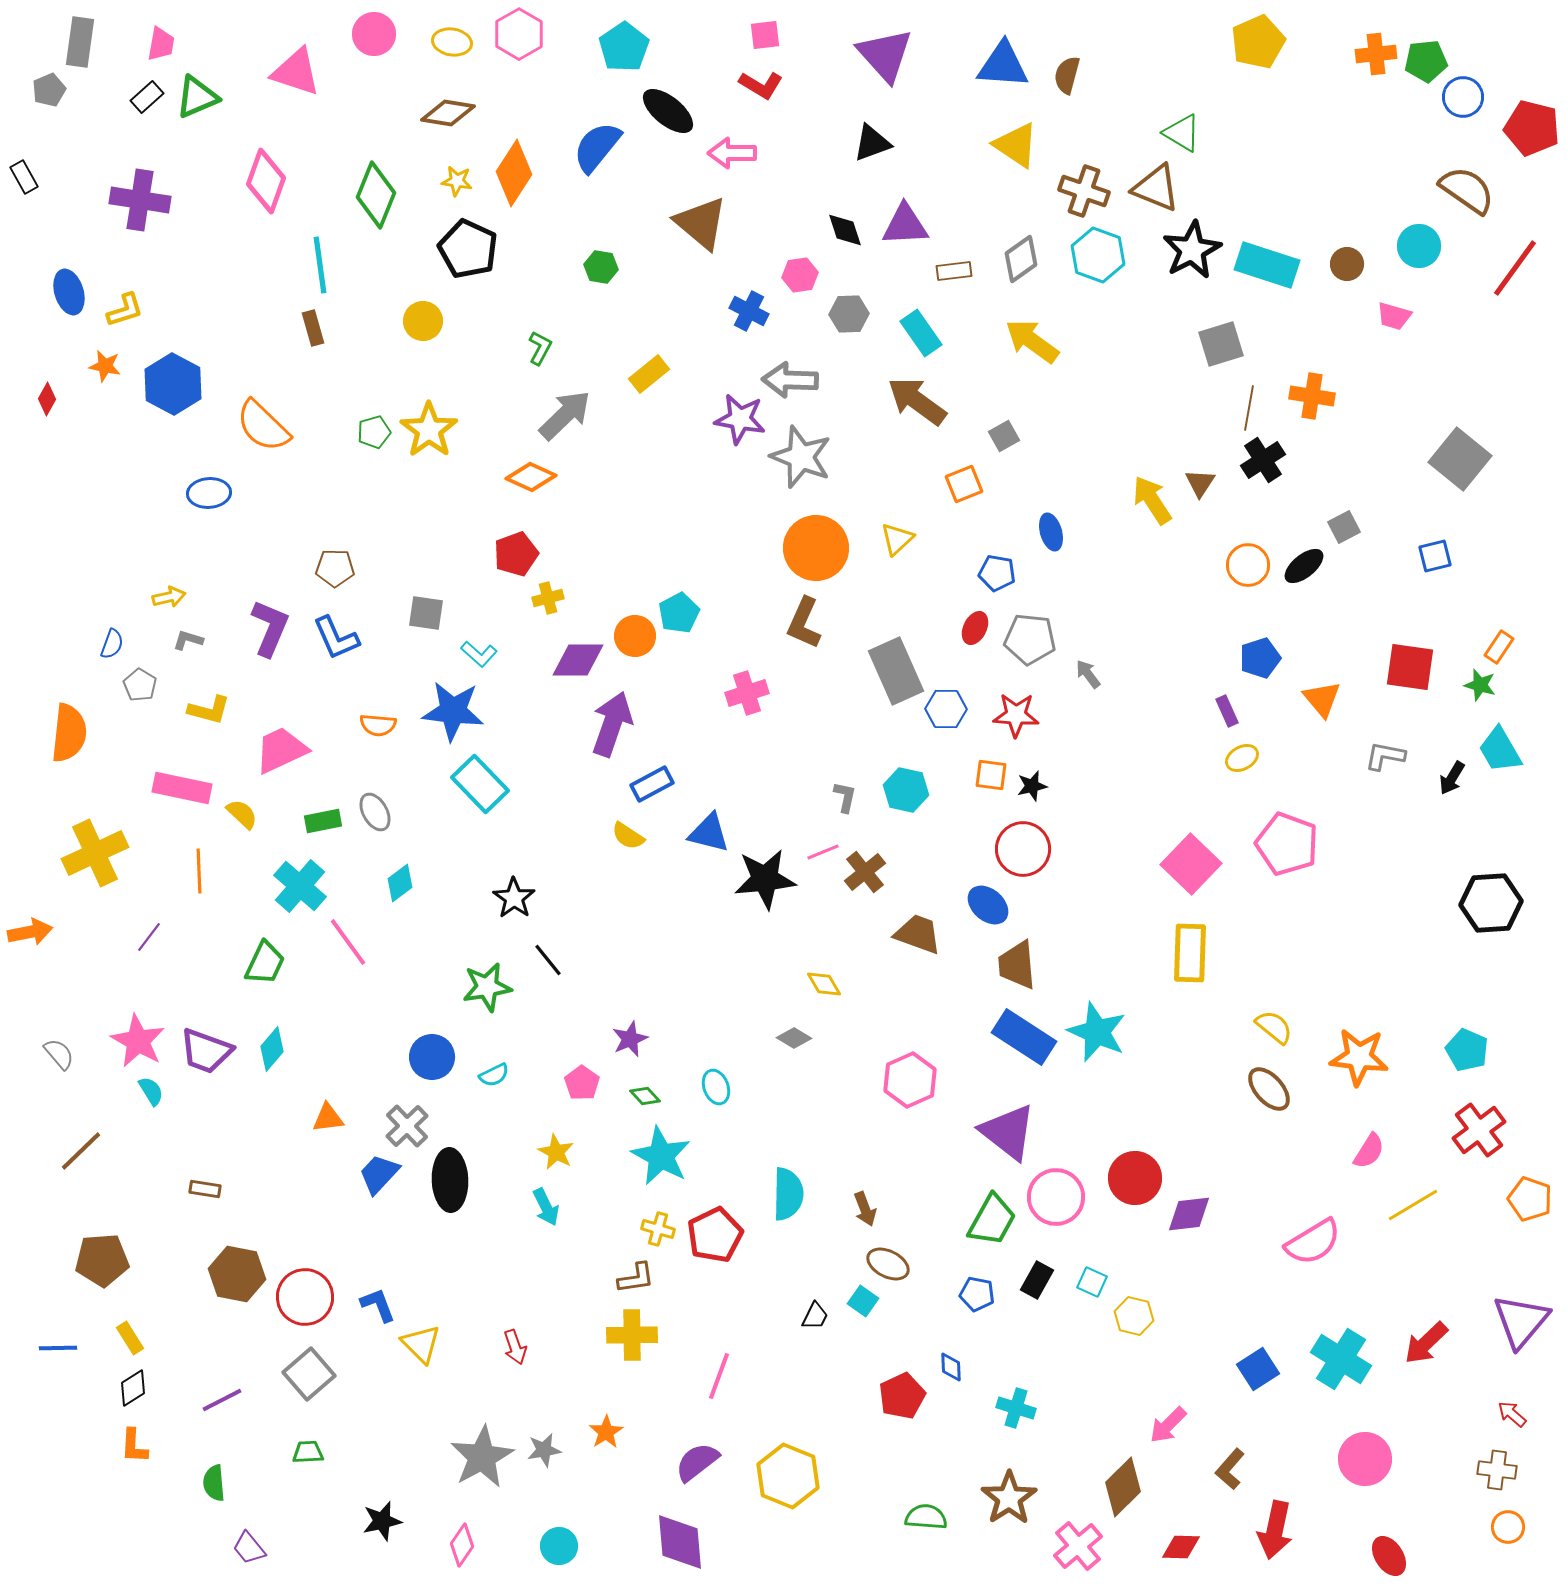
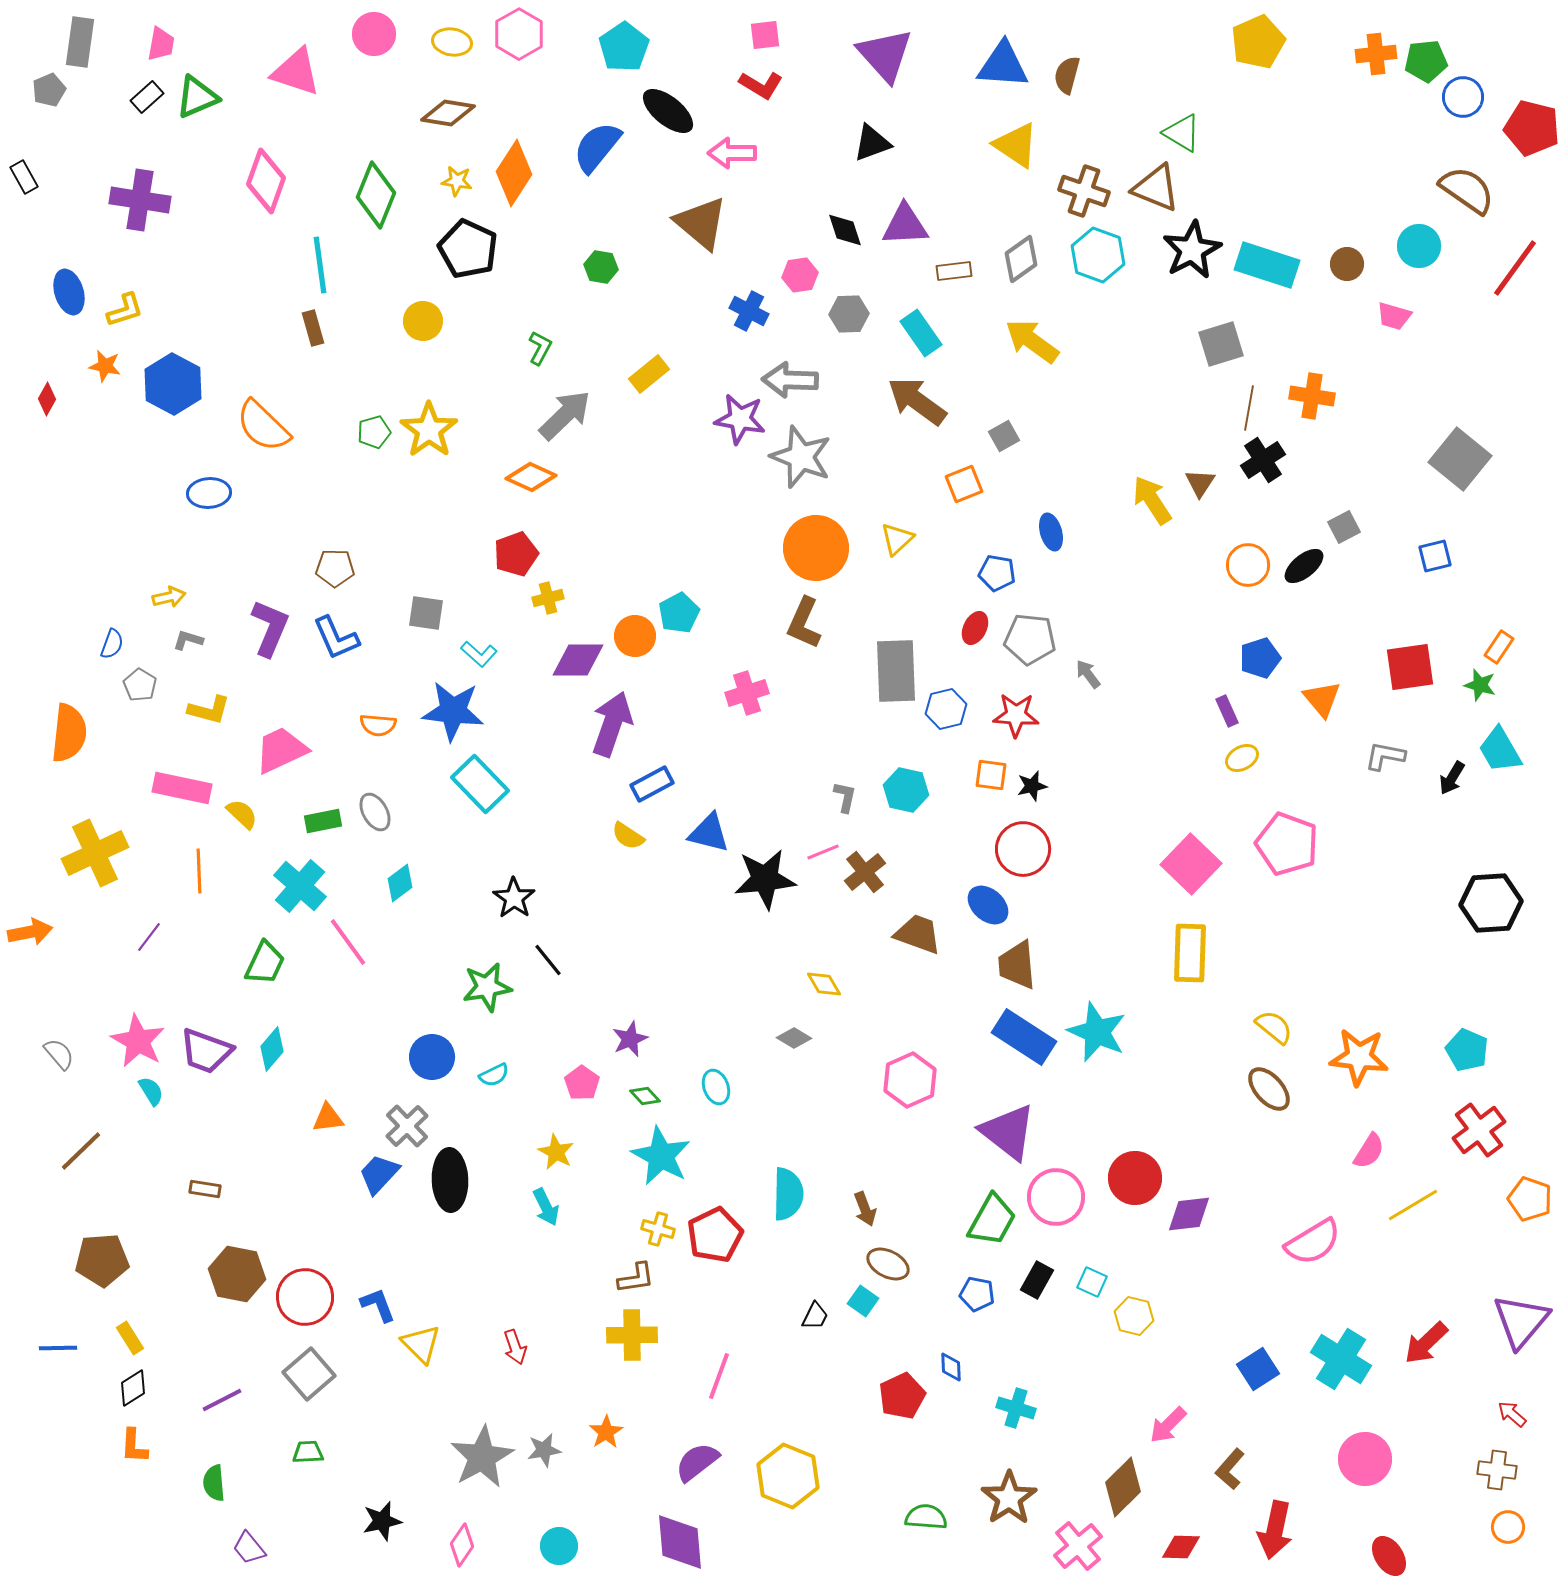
red square at (1410, 667): rotated 16 degrees counterclockwise
gray rectangle at (896, 671): rotated 22 degrees clockwise
blue hexagon at (946, 709): rotated 15 degrees counterclockwise
